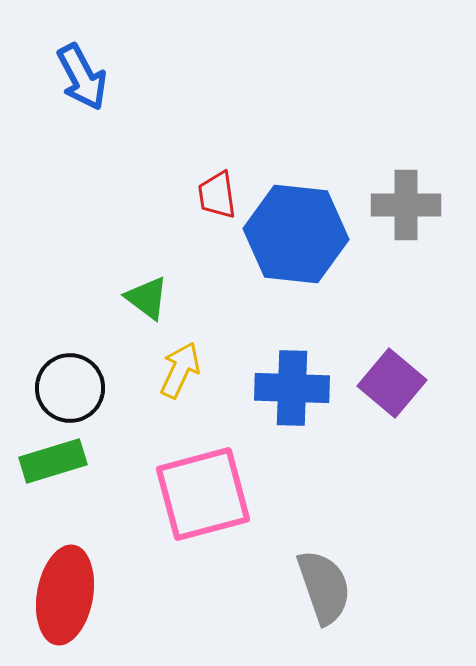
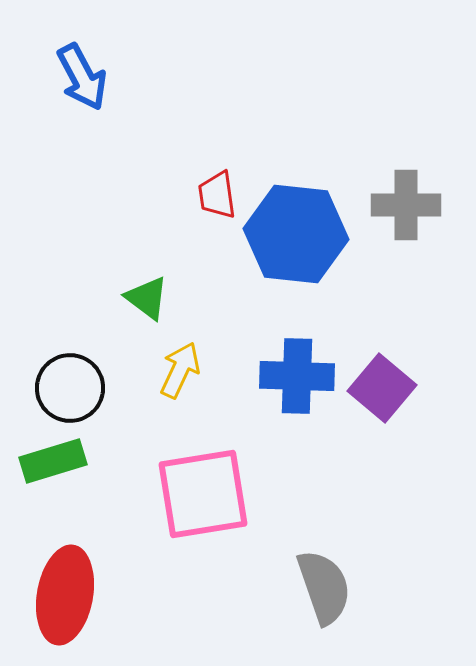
purple square: moved 10 px left, 5 px down
blue cross: moved 5 px right, 12 px up
pink square: rotated 6 degrees clockwise
